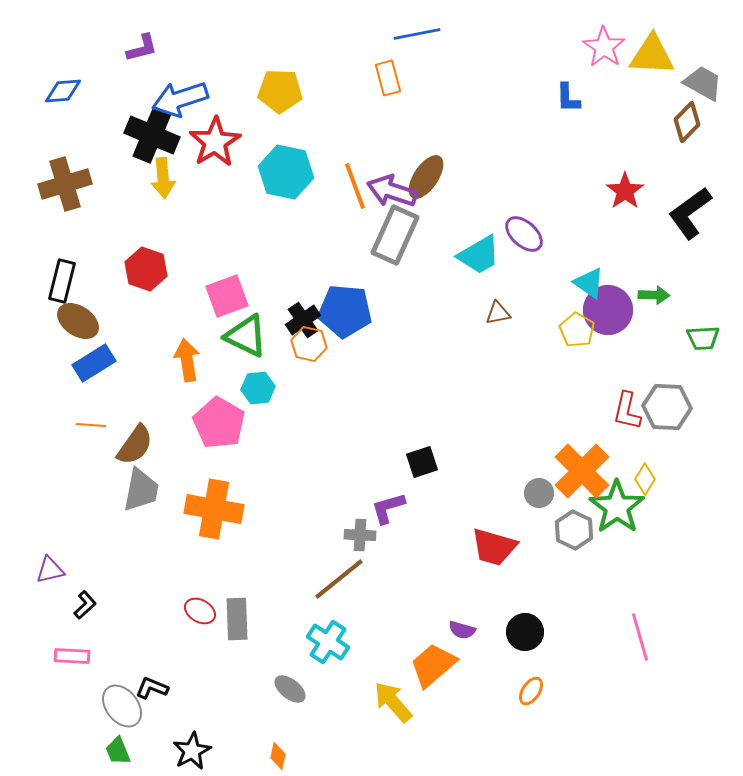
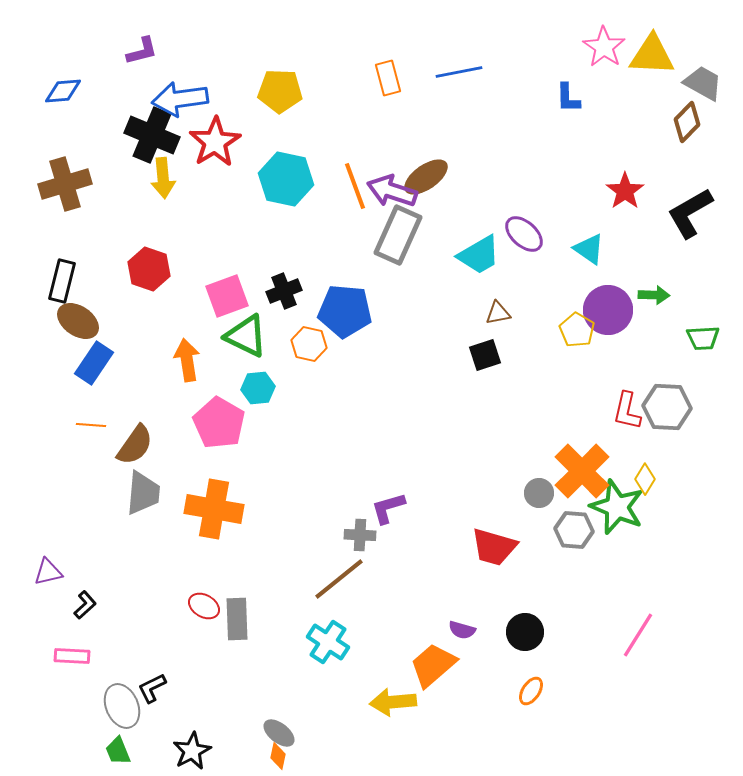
blue line at (417, 34): moved 42 px right, 38 px down
purple L-shape at (142, 48): moved 3 px down
blue arrow at (180, 99): rotated 10 degrees clockwise
cyan hexagon at (286, 172): moved 7 px down
brown ellipse at (426, 177): rotated 21 degrees clockwise
black L-shape at (690, 213): rotated 6 degrees clockwise
gray rectangle at (395, 235): moved 3 px right
red hexagon at (146, 269): moved 3 px right
cyan triangle at (589, 283): moved 34 px up
black cross at (303, 320): moved 19 px left, 29 px up; rotated 12 degrees clockwise
blue rectangle at (94, 363): rotated 24 degrees counterclockwise
black square at (422, 462): moved 63 px right, 107 px up
gray trapezoid at (141, 490): moved 2 px right, 3 px down; rotated 6 degrees counterclockwise
green star at (617, 507): rotated 14 degrees counterclockwise
gray hexagon at (574, 530): rotated 21 degrees counterclockwise
purple triangle at (50, 570): moved 2 px left, 2 px down
red ellipse at (200, 611): moved 4 px right, 5 px up
pink line at (640, 637): moved 2 px left, 2 px up; rotated 48 degrees clockwise
black L-shape at (152, 688): rotated 48 degrees counterclockwise
gray ellipse at (290, 689): moved 11 px left, 44 px down
yellow arrow at (393, 702): rotated 54 degrees counterclockwise
gray ellipse at (122, 706): rotated 15 degrees clockwise
